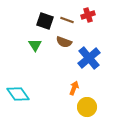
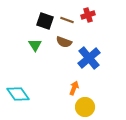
yellow circle: moved 2 px left
